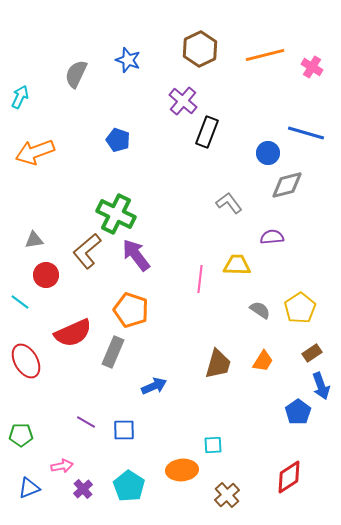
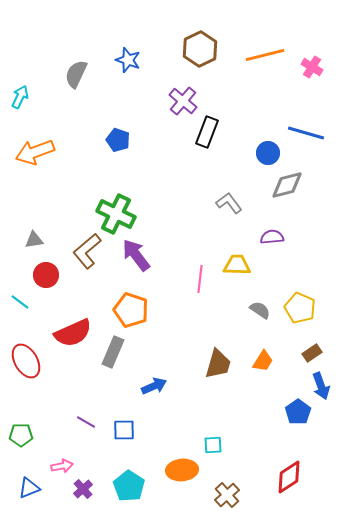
yellow pentagon at (300, 308): rotated 16 degrees counterclockwise
